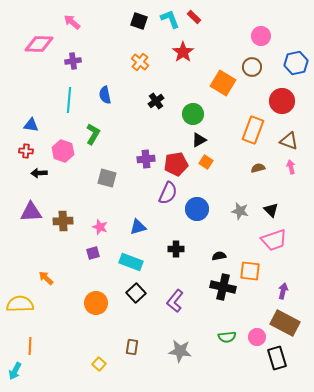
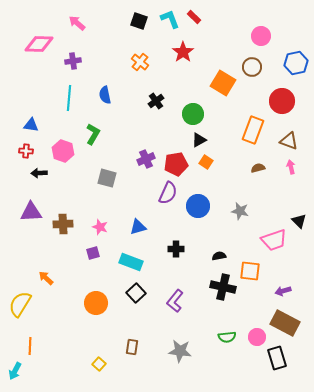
pink arrow at (72, 22): moved 5 px right, 1 px down
cyan line at (69, 100): moved 2 px up
purple cross at (146, 159): rotated 18 degrees counterclockwise
blue circle at (197, 209): moved 1 px right, 3 px up
black triangle at (271, 210): moved 28 px right, 11 px down
brown cross at (63, 221): moved 3 px down
purple arrow at (283, 291): rotated 119 degrees counterclockwise
yellow semicircle at (20, 304): rotated 56 degrees counterclockwise
